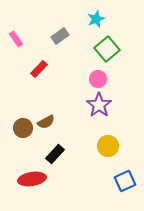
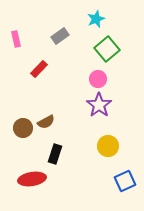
pink rectangle: rotated 21 degrees clockwise
black rectangle: rotated 24 degrees counterclockwise
